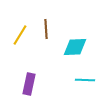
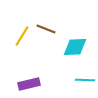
brown line: rotated 66 degrees counterclockwise
yellow line: moved 2 px right, 1 px down
purple rectangle: rotated 65 degrees clockwise
